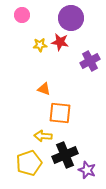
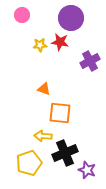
black cross: moved 2 px up
